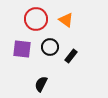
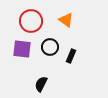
red circle: moved 5 px left, 2 px down
black rectangle: rotated 16 degrees counterclockwise
